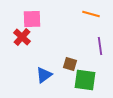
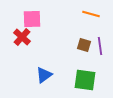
brown square: moved 14 px right, 19 px up
